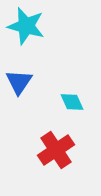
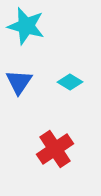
cyan diamond: moved 2 px left, 20 px up; rotated 35 degrees counterclockwise
red cross: moved 1 px left, 1 px up
